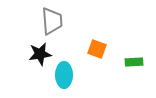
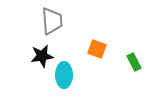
black star: moved 2 px right, 2 px down
green rectangle: rotated 66 degrees clockwise
